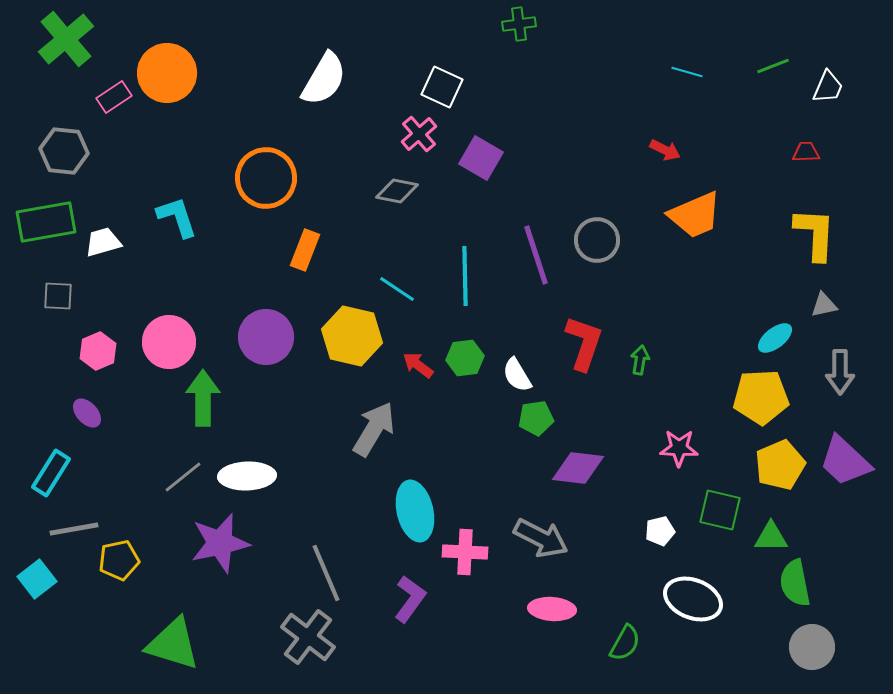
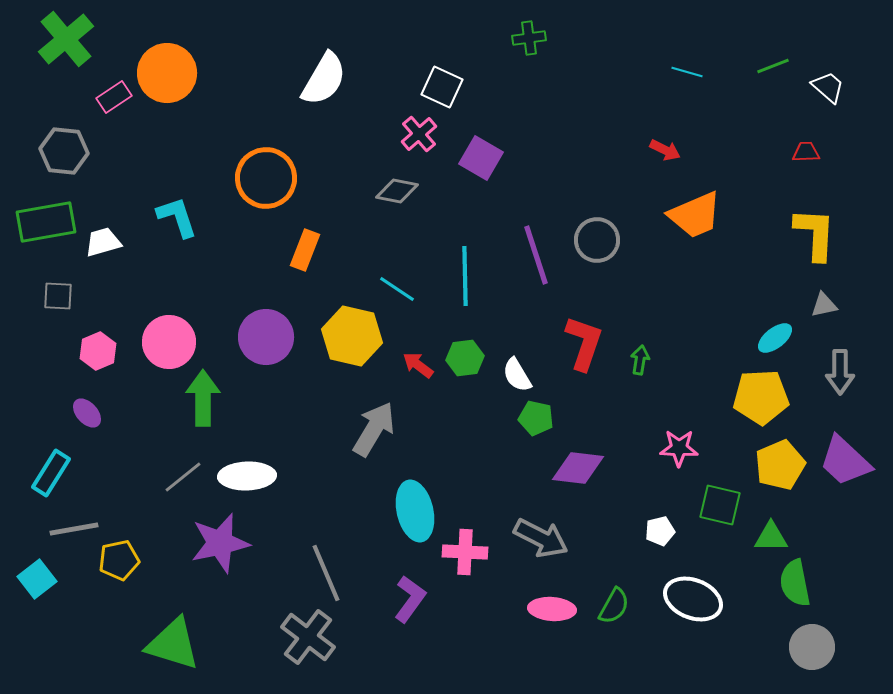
green cross at (519, 24): moved 10 px right, 14 px down
white trapezoid at (828, 87): rotated 72 degrees counterclockwise
green pentagon at (536, 418): rotated 20 degrees clockwise
green square at (720, 510): moved 5 px up
green semicircle at (625, 643): moved 11 px left, 37 px up
